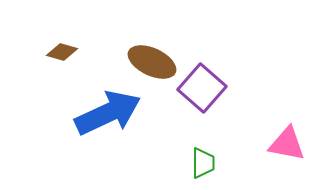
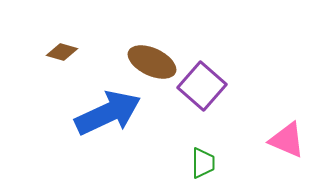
purple square: moved 2 px up
pink triangle: moved 4 px up; rotated 12 degrees clockwise
